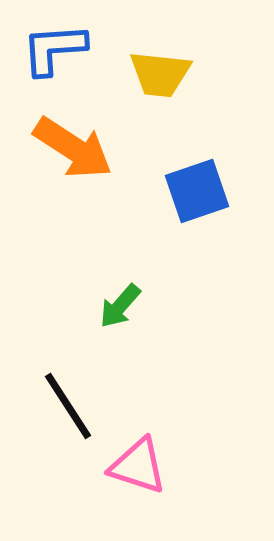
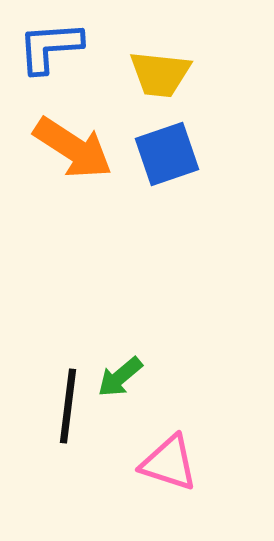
blue L-shape: moved 4 px left, 2 px up
blue square: moved 30 px left, 37 px up
green arrow: moved 71 px down; rotated 9 degrees clockwise
black line: rotated 40 degrees clockwise
pink triangle: moved 31 px right, 3 px up
